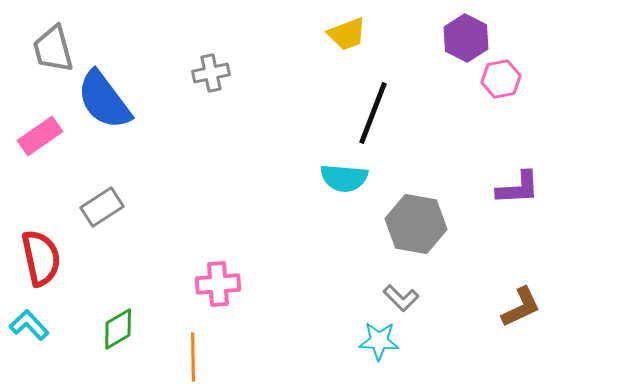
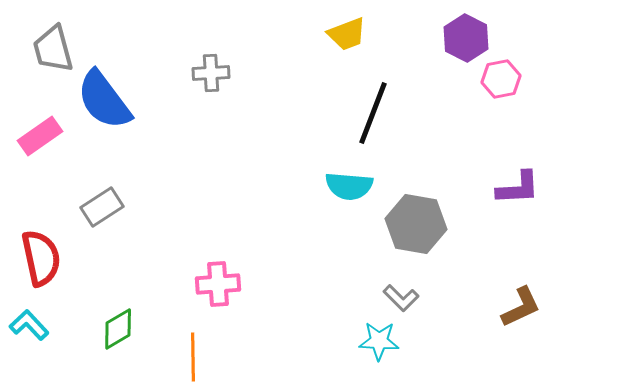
gray cross: rotated 9 degrees clockwise
cyan semicircle: moved 5 px right, 8 px down
